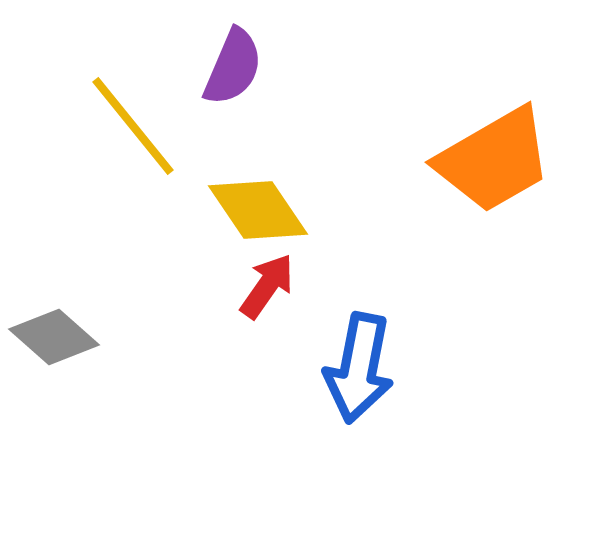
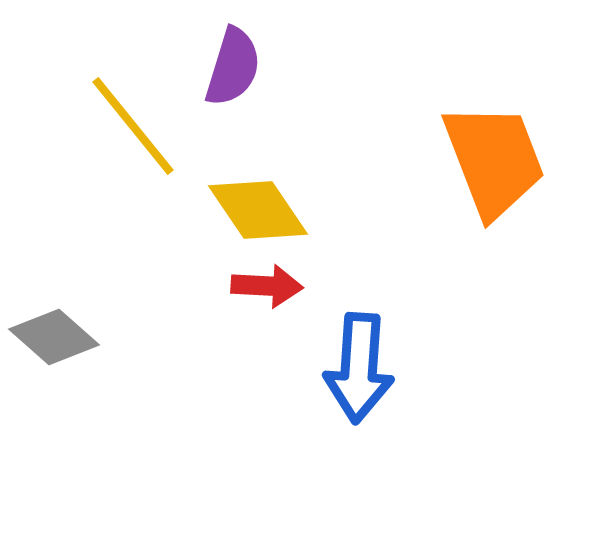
purple semicircle: rotated 6 degrees counterclockwise
orange trapezoid: rotated 81 degrees counterclockwise
red arrow: rotated 58 degrees clockwise
blue arrow: rotated 7 degrees counterclockwise
